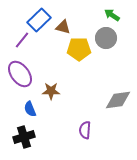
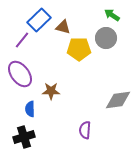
blue semicircle: rotated 21 degrees clockwise
